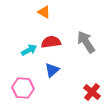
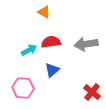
gray arrow: moved 2 px down; rotated 65 degrees counterclockwise
